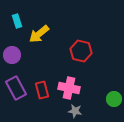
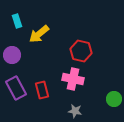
pink cross: moved 4 px right, 9 px up
